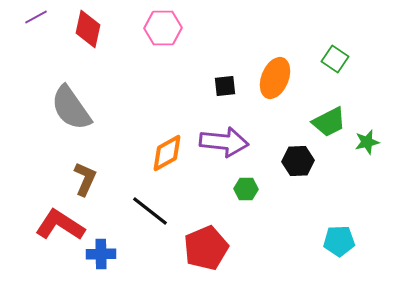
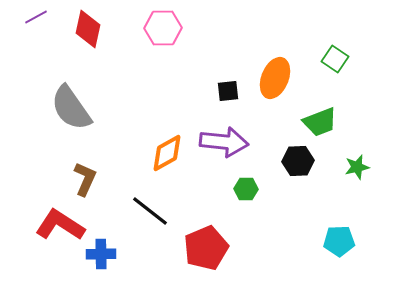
black square: moved 3 px right, 5 px down
green trapezoid: moved 9 px left; rotated 6 degrees clockwise
green star: moved 10 px left, 25 px down
